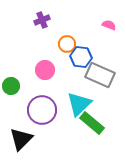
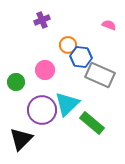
orange circle: moved 1 px right, 1 px down
green circle: moved 5 px right, 4 px up
cyan triangle: moved 12 px left
